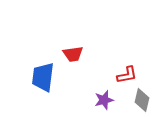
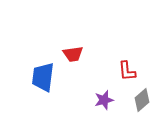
red L-shape: moved 4 px up; rotated 95 degrees clockwise
gray diamond: rotated 35 degrees clockwise
